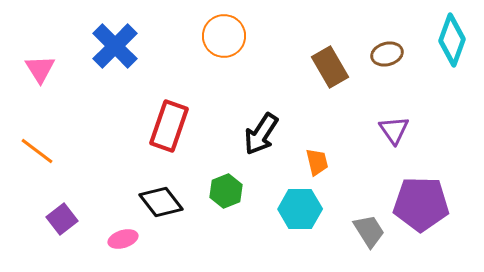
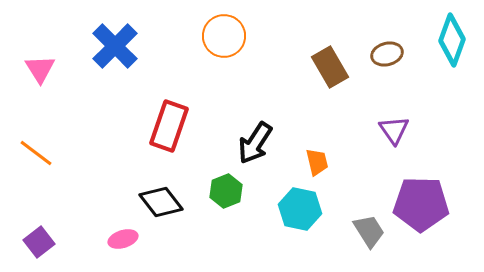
black arrow: moved 6 px left, 9 px down
orange line: moved 1 px left, 2 px down
cyan hexagon: rotated 12 degrees clockwise
purple square: moved 23 px left, 23 px down
